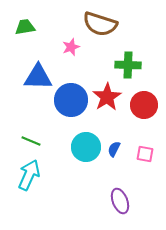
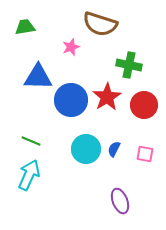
green cross: moved 1 px right; rotated 10 degrees clockwise
cyan circle: moved 2 px down
